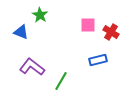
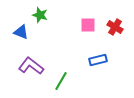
green star: rotated 14 degrees counterclockwise
red cross: moved 4 px right, 5 px up
purple L-shape: moved 1 px left, 1 px up
